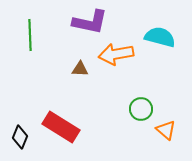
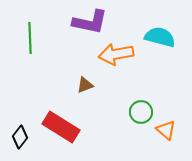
green line: moved 3 px down
brown triangle: moved 5 px right, 16 px down; rotated 24 degrees counterclockwise
green circle: moved 3 px down
black diamond: rotated 15 degrees clockwise
